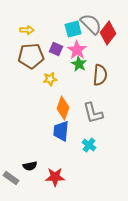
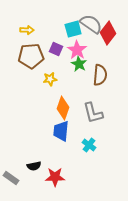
gray semicircle: rotated 10 degrees counterclockwise
black semicircle: moved 4 px right
